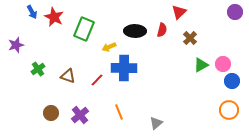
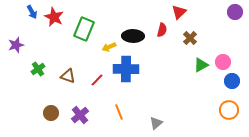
black ellipse: moved 2 px left, 5 px down
pink circle: moved 2 px up
blue cross: moved 2 px right, 1 px down
